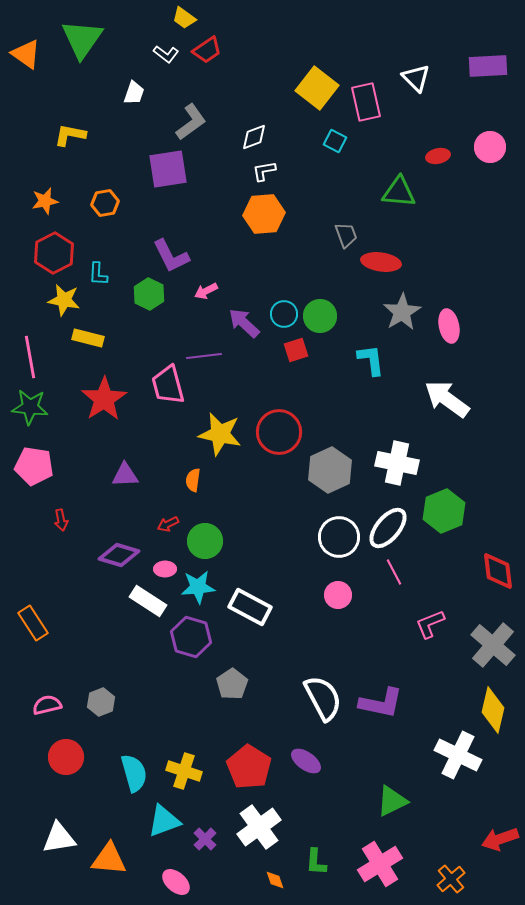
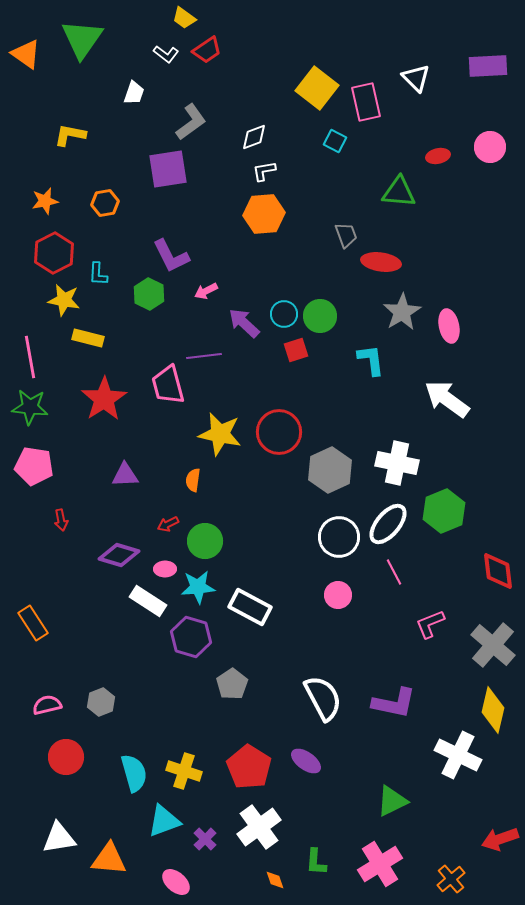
white ellipse at (388, 528): moved 4 px up
purple L-shape at (381, 703): moved 13 px right
